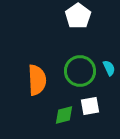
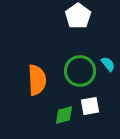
cyan semicircle: moved 1 px left, 4 px up; rotated 14 degrees counterclockwise
